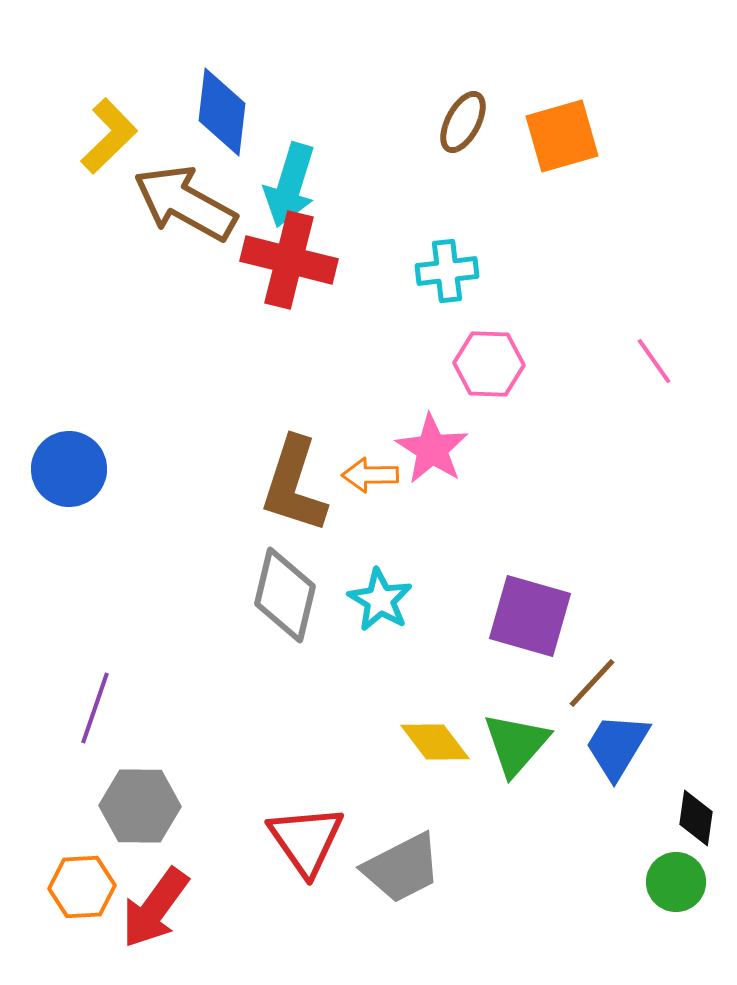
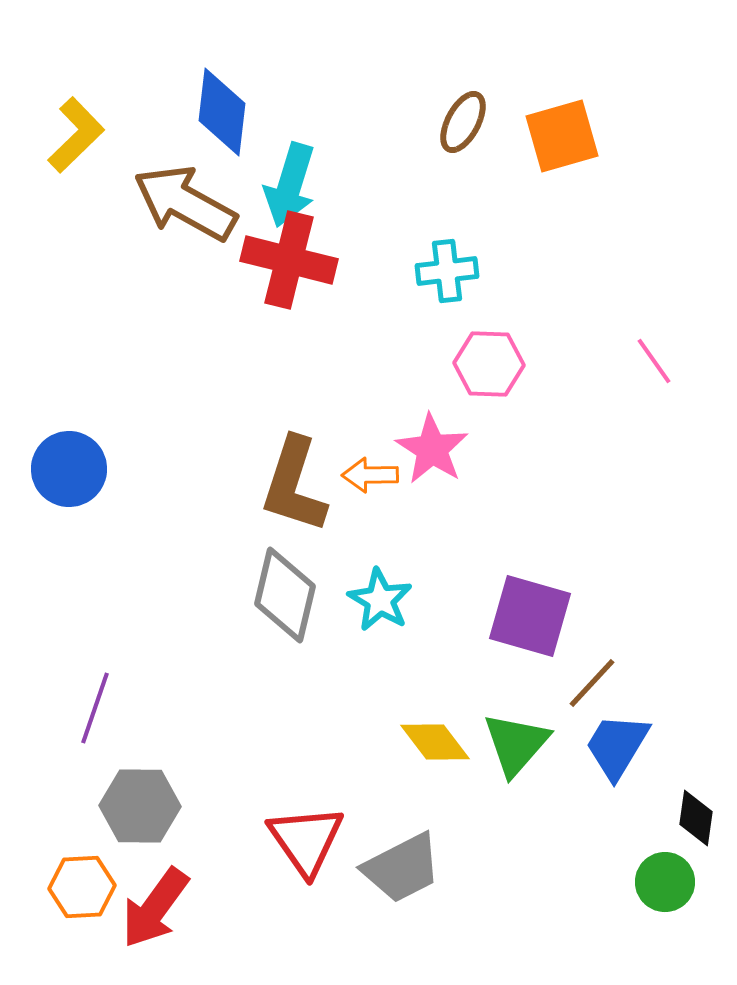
yellow L-shape: moved 33 px left, 1 px up
green circle: moved 11 px left
